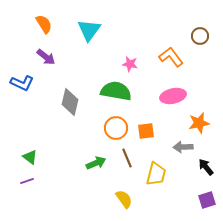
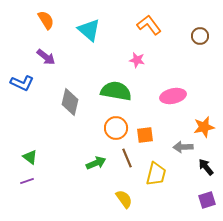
orange semicircle: moved 2 px right, 4 px up
cyan triangle: rotated 25 degrees counterclockwise
orange L-shape: moved 22 px left, 32 px up
pink star: moved 7 px right, 4 px up
orange star: moved 5 px right, 4 px down
orange square: moved 1 px left, 4 px down
